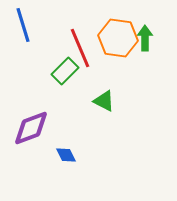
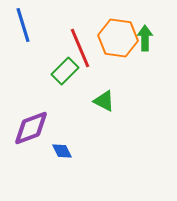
blue diamond: moved 4 px left, 4 px up
